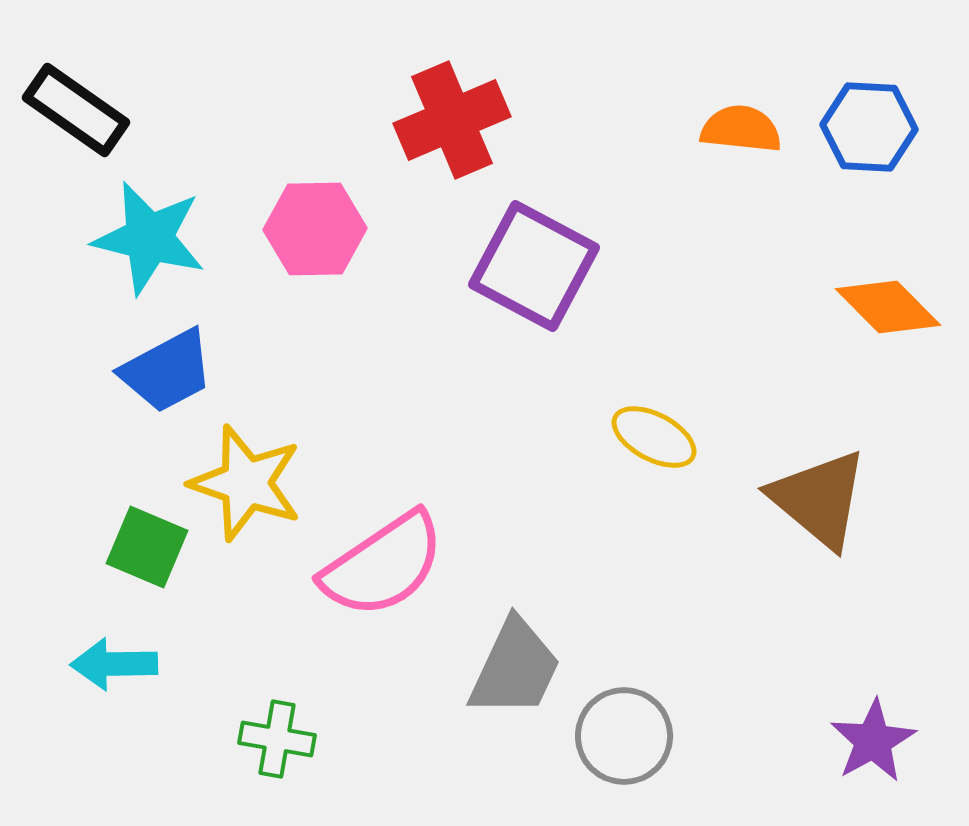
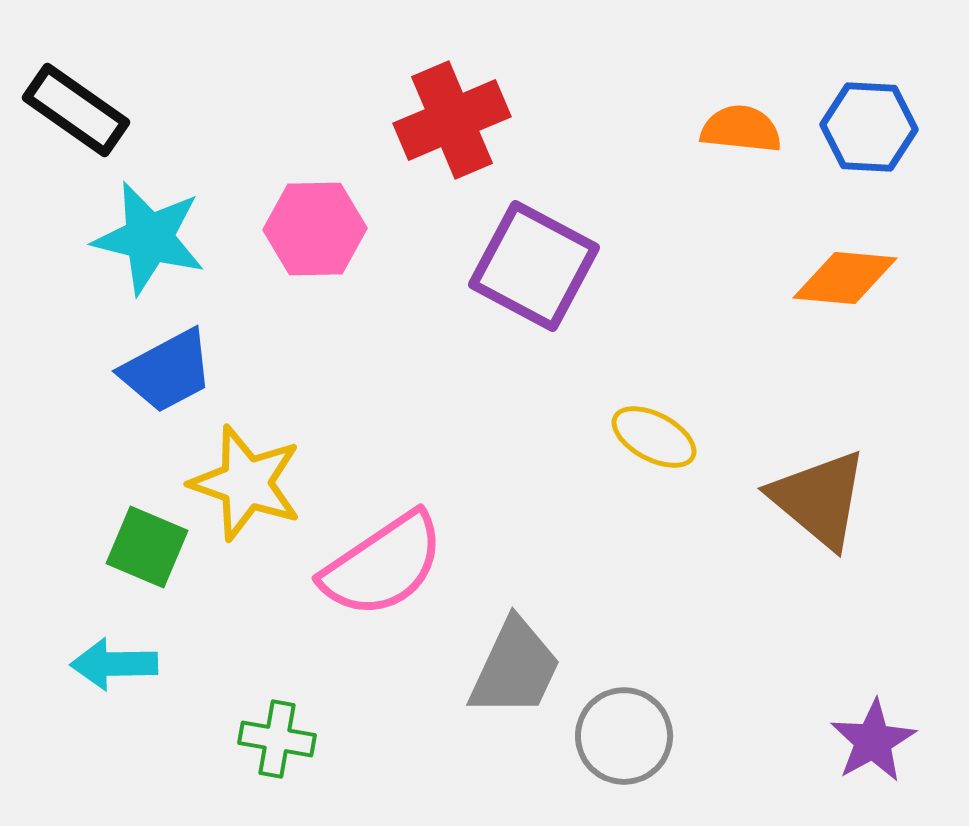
orange diamond: moved 43 px left, 29 px up; rotated 40 degrees counterclockwise
